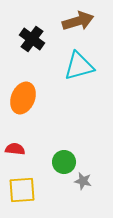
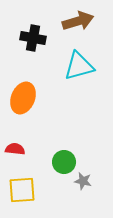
black cross: moved 1 px right, 1 px up; rotated 25 degrees counterclockwise
